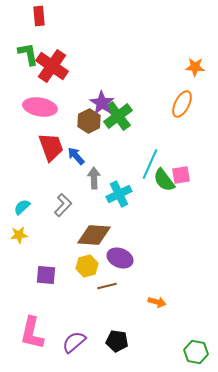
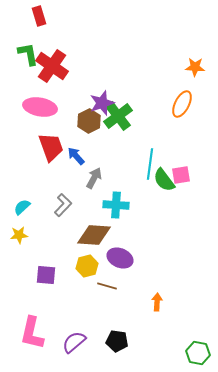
red rectangle: rotated 12 degrees counterclockwise
purple star: rotated 20 degrees clockwise
cyan line: rotated 16 degrees counterclockwise
gray arrow: rotated 30 degrees clockwise
cyan cross: moved 3 px left, 11 px down; rotated 30 degrees clockwise
brown line: rotated 30 degrees clockwise
orange arrow: rotated 102 degrees counterclockwise
green hexagon: moved 2 px right, 1 px down
